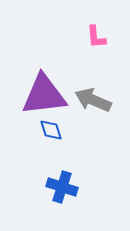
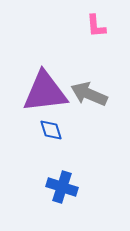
pink L-shape: moved 11 px up
purple triangle: moved 1 px right, 3 px up
gray arrow: moved 4 px left, 6 px up
